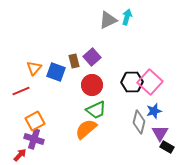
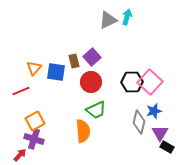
blue square: rotated 12 degrees counterclockwise
red circle: moved 1 px left, 3 px up
orange semicircle: moved 3 px left, 2 px down; rotated 125 degrees clockwise
